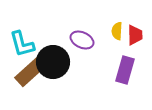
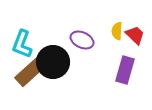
red trapezoid: rotated 45 degrees counterclockwise
cyan L-shape: rotated 36 degrees clockwise
